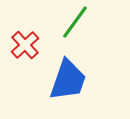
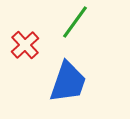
blue trapezoid: moved 2 px down
